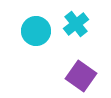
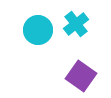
cyan circle: moved 2 px right, 1 px up
